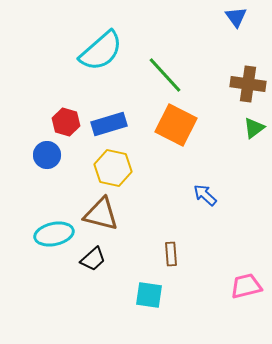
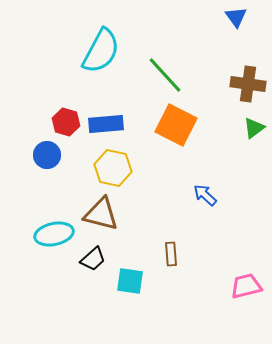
cyan semicircle: rotated 21 degrees counterclockwise
blue rectangle: moved 3 px left; rotated 12 degrees clockwise
cyan square: moved 19 px left, 14 px up
